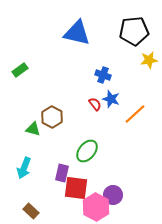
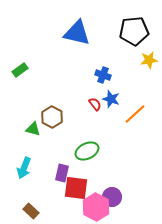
green ellipse: rotated 25 degrees clockwise
purple circle: moved 1 px left, 2 px down
